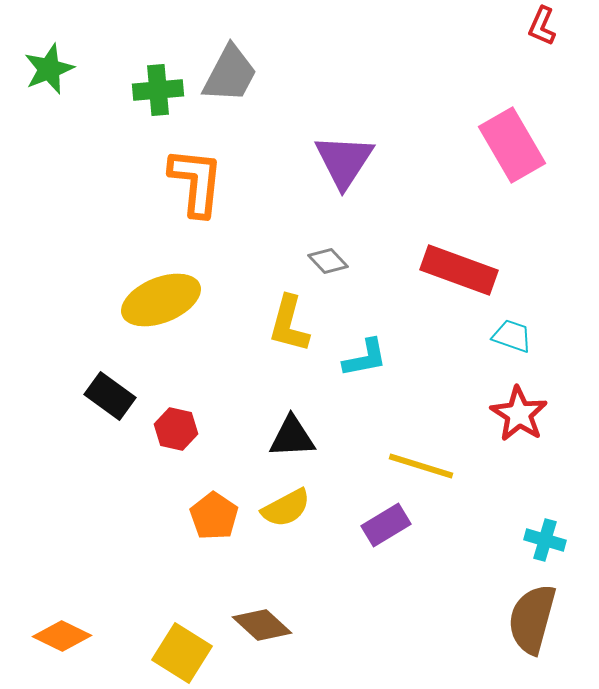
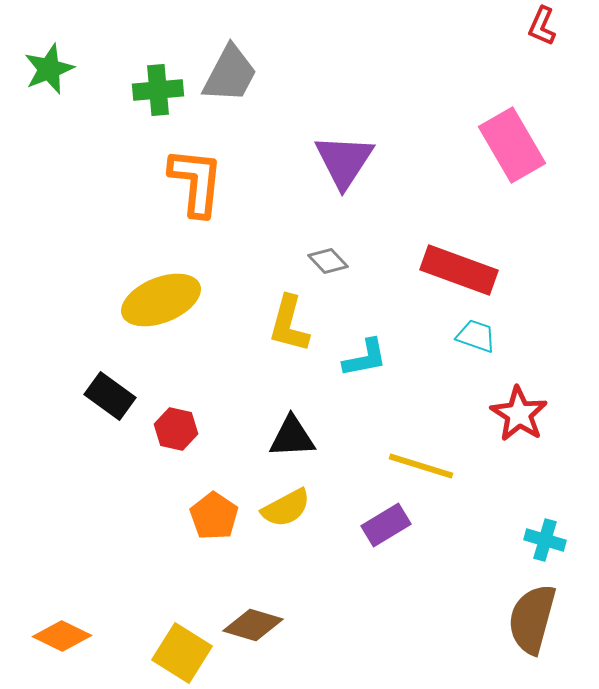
cyan trapezoid: moved 36 px left
brown diamond: moved 9 px left; rotated 26 degrees counterclockwise
